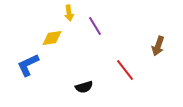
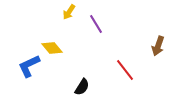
yellow arrow: moved 1 px up; rotated 42 degrees clockwise
purple line: moved 1 px right, 2 px up
yellow diamond: moved 10 px down; rotated 60 degrees clockwise
blue L-shape: moved 1 px right, 1 px down
black semicircle: moved 2 px left; rotated 42 degrees counterclockwise
